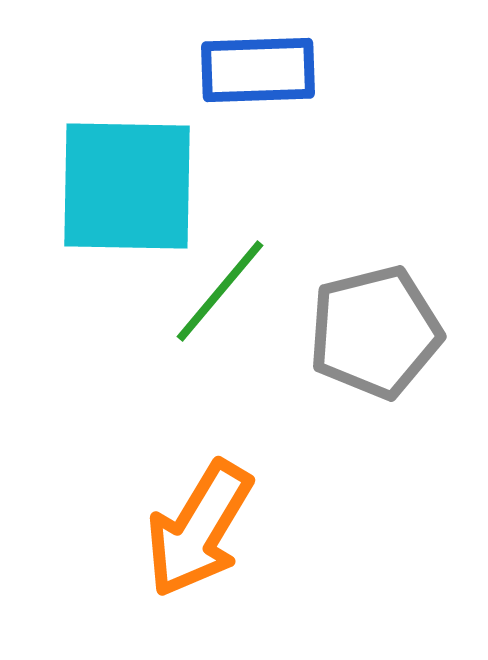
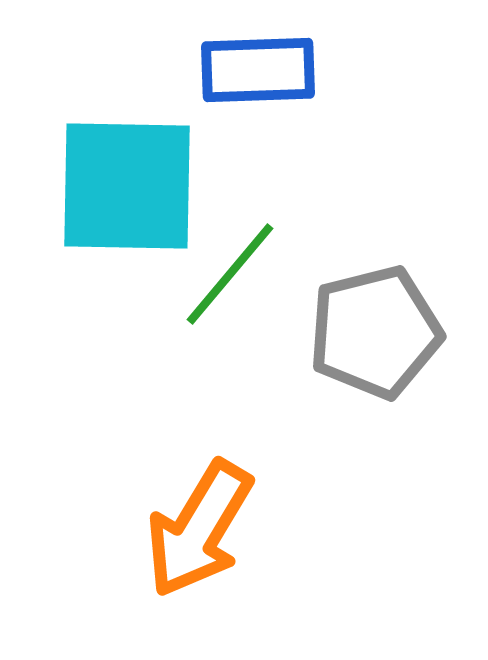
green line: moved 10 px right, 17 px up
